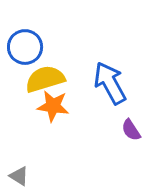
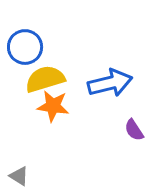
blue arrow: rotated 105 degrees clockwise
purple semicircle: moved 3 px right
